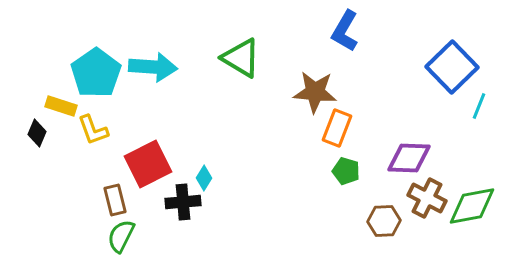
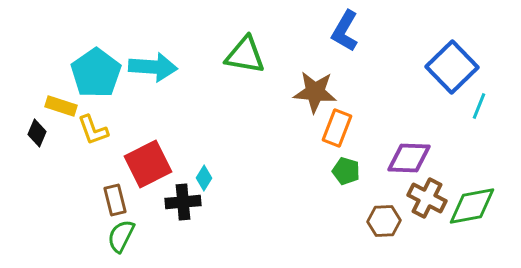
green triangle: moved 4 px right, 3 px up; rotated 21 degrees counterclockwise
